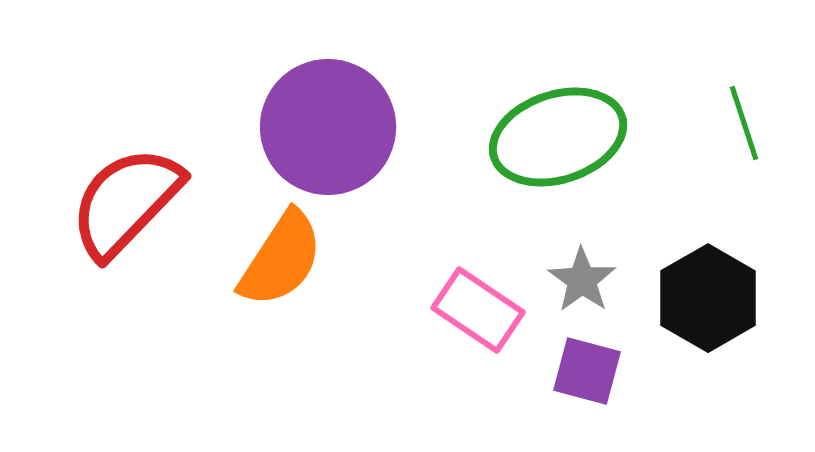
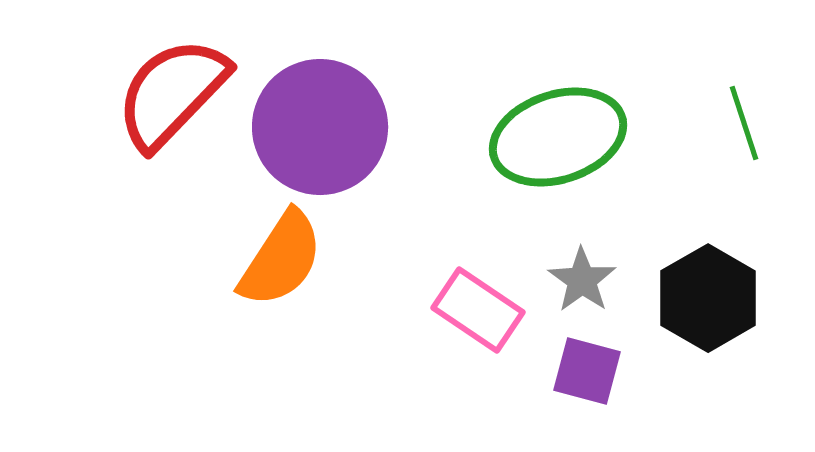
purple circle: moved 8 px left
red semicircle: moved 46 px right, 109 px up
